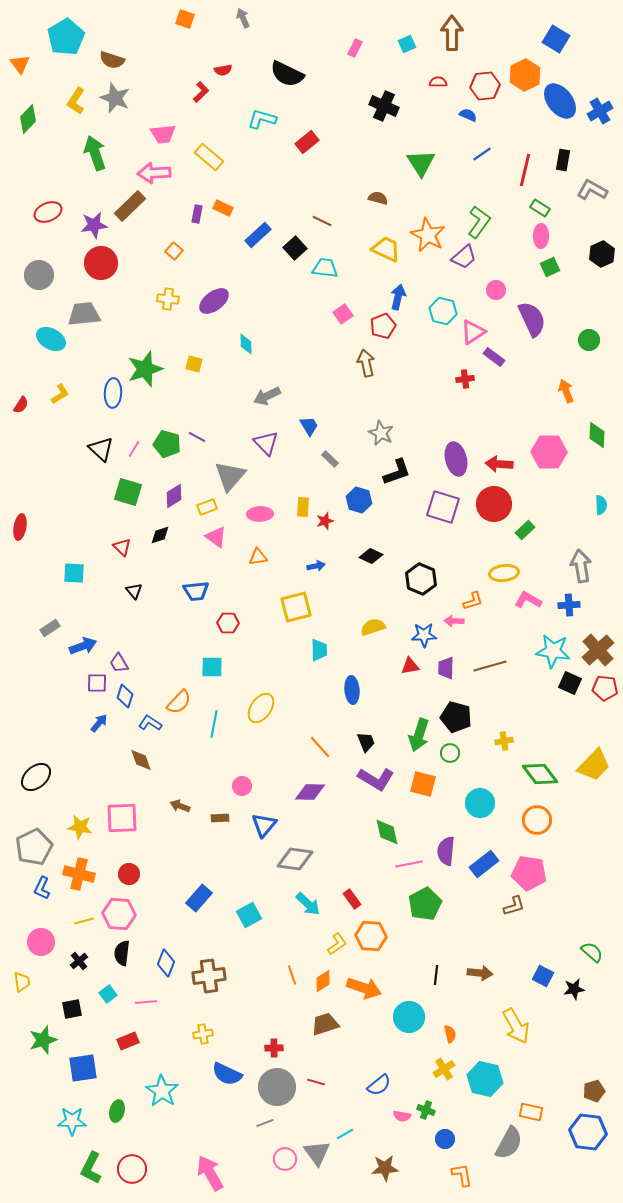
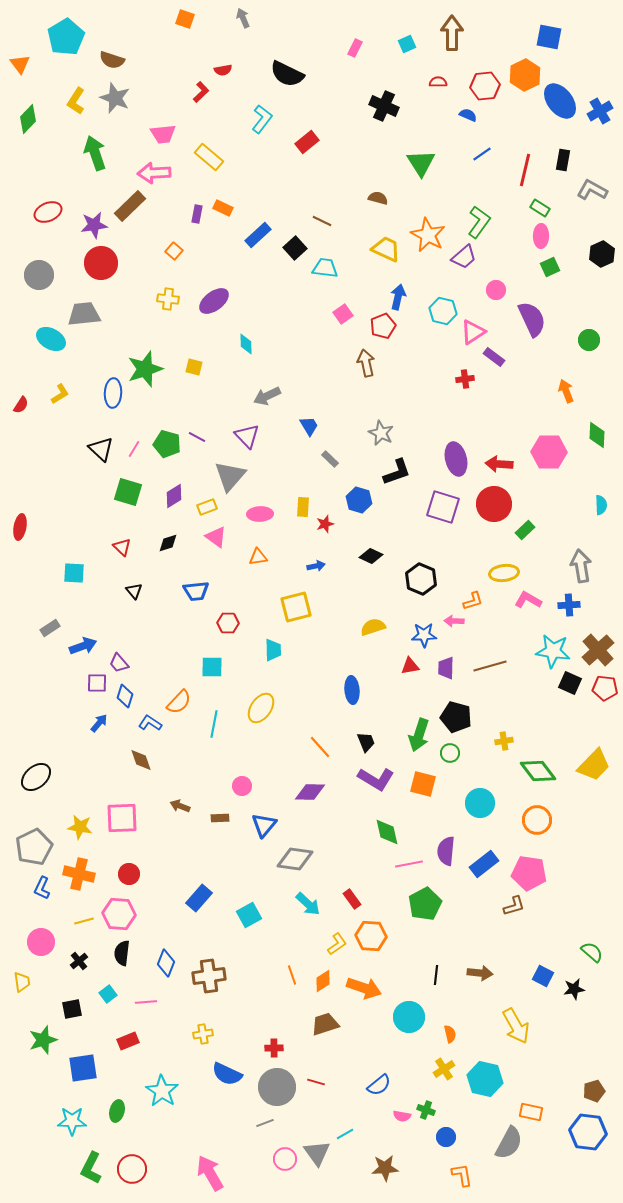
blue square at (556, 39): moved 7 px left, 2 px up; rotated 20 degrees counterclockwise
cyan L-shape at (262, 119): rotated 112 degrees clockwise
yellow square at (194, 364): moved 3 px down
purple triangle at (266, 443): moved 19 px left, 7 px up
red star at (325, 521): moved 3 px down
black diamond at (160, 535): moved 8 px right, 8 px down
cyan trapezoid at (319, 650): moved 46 px left
purple trapezoid at (119, 663): rotated 10 degrees counterclockwise
green diamond at (540, 774): moved 2 px left, 3 px up
blue circle at (445, 1139): moved 1 px right, 2 px up
